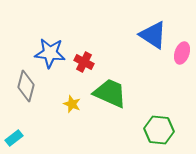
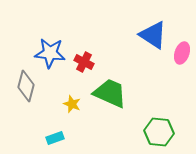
green hexagon: moved 2 px down
cyan rectangle: moved 41 px right; rotated 18 degrees clockwise
